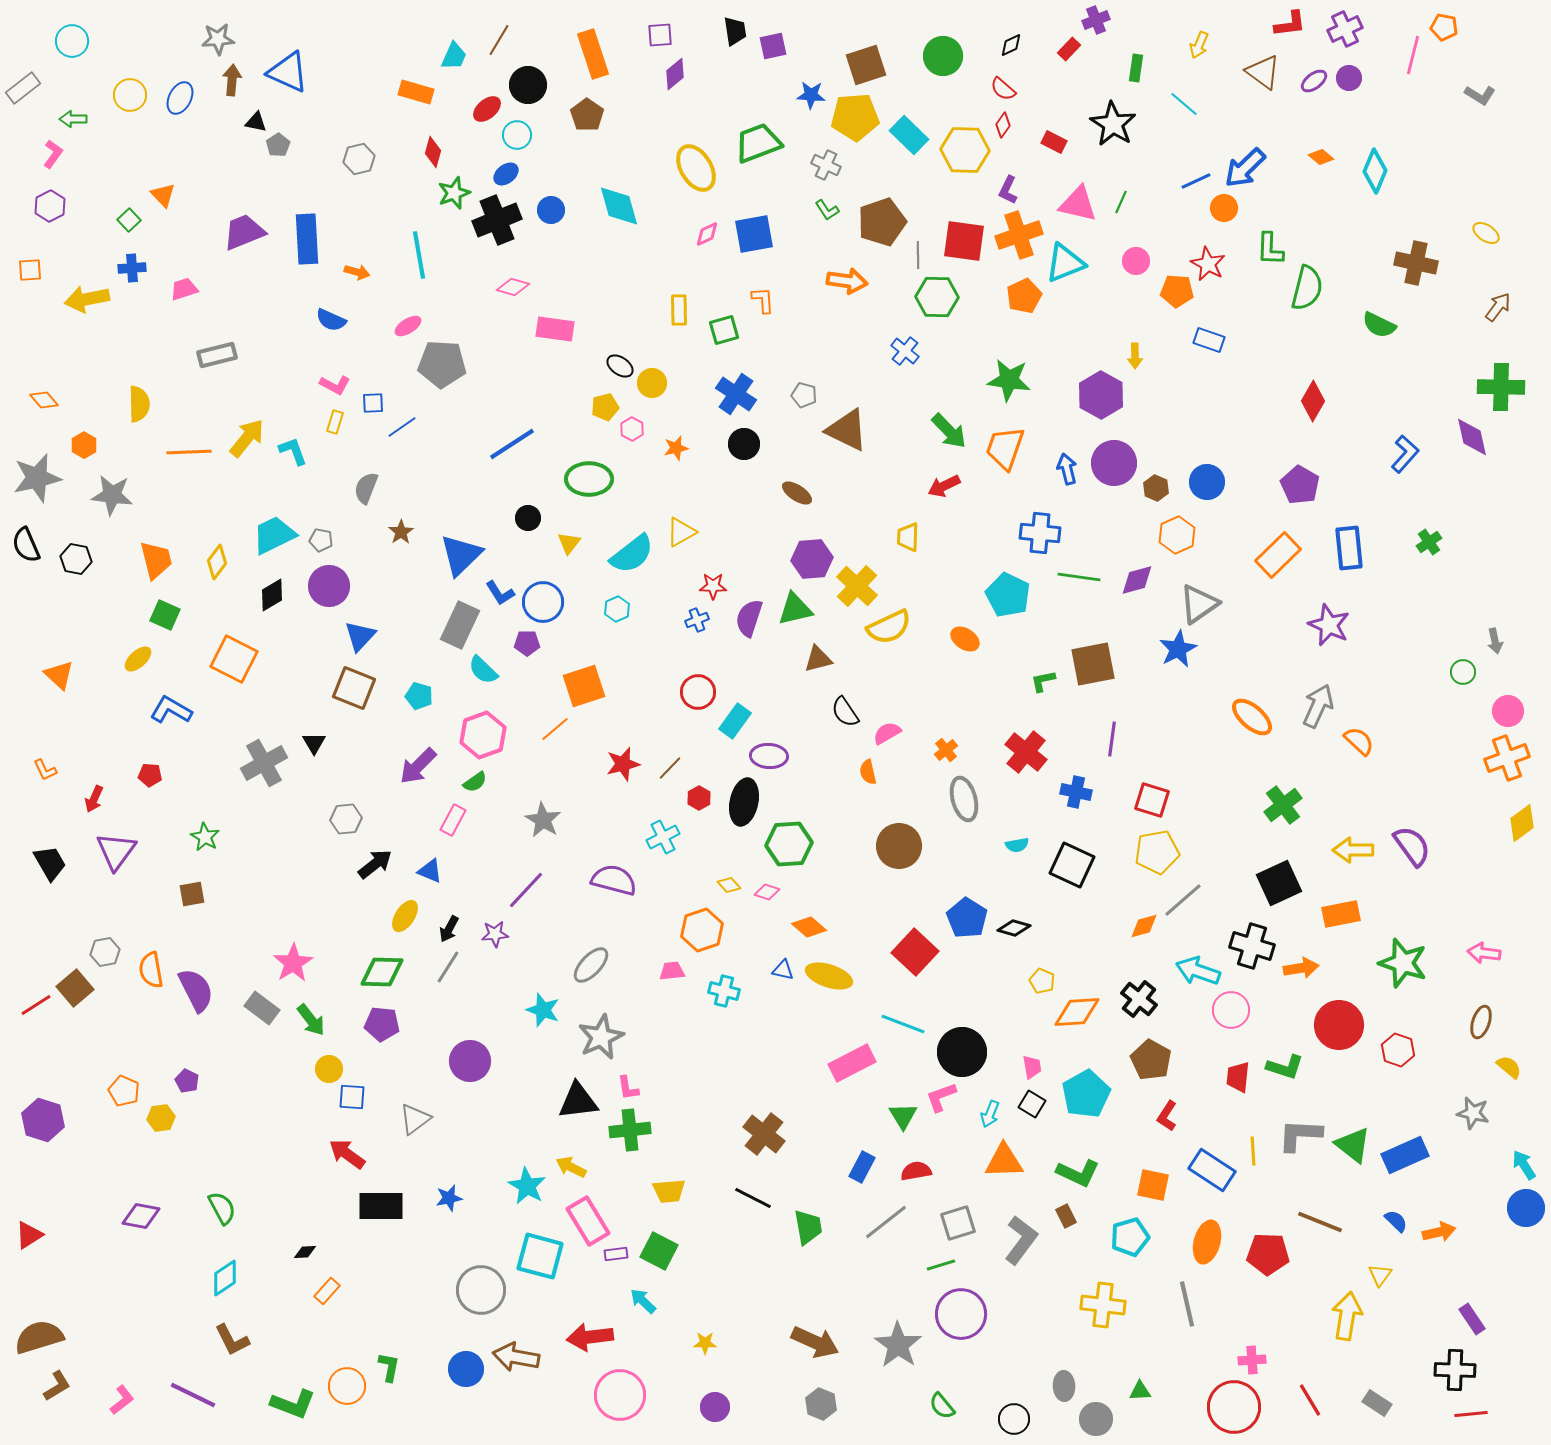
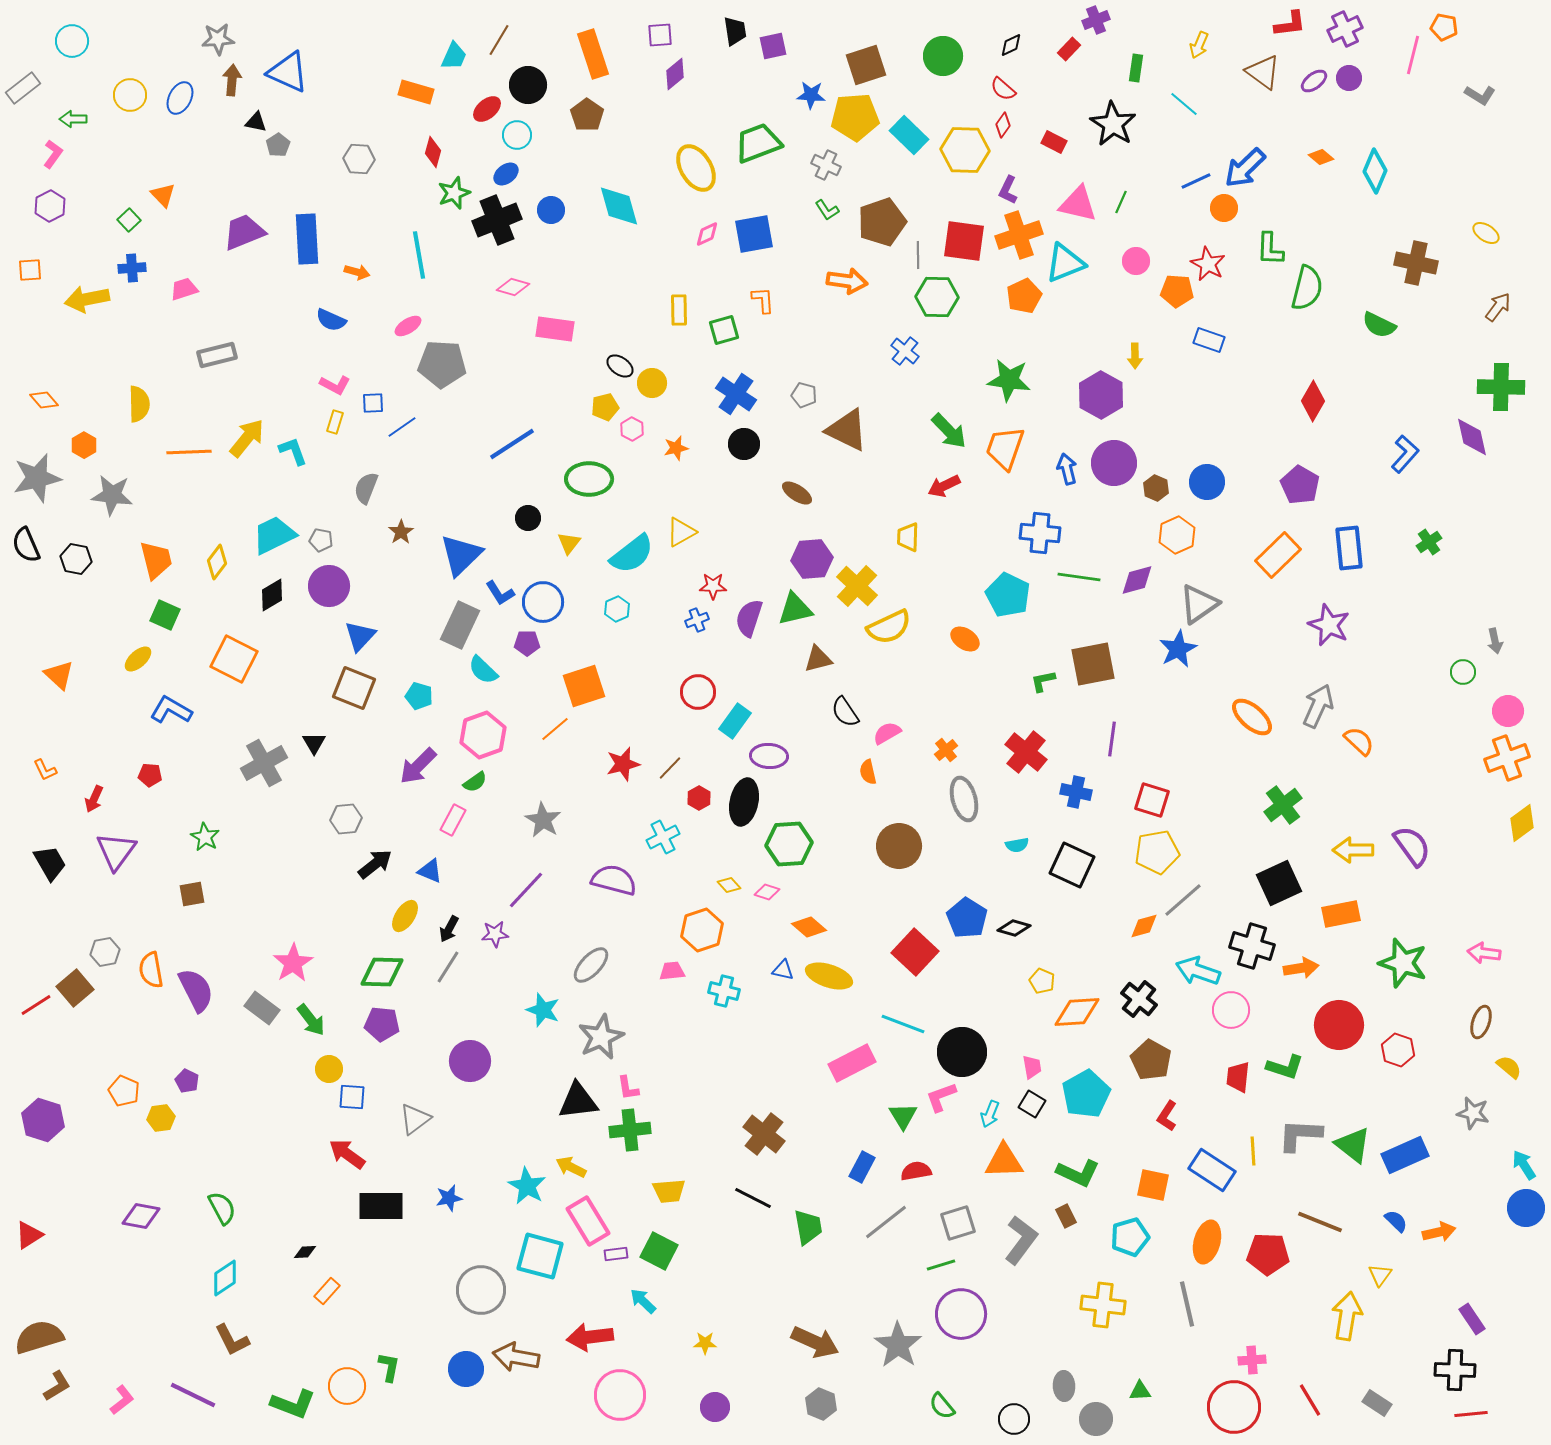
gray hexagon at (359, 159): rotated 16 degrees clockwise
